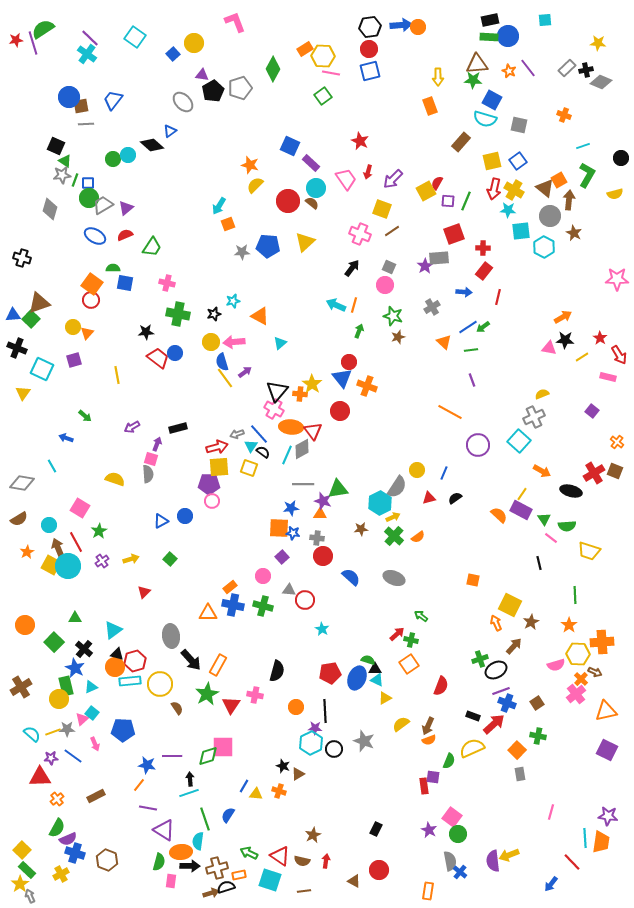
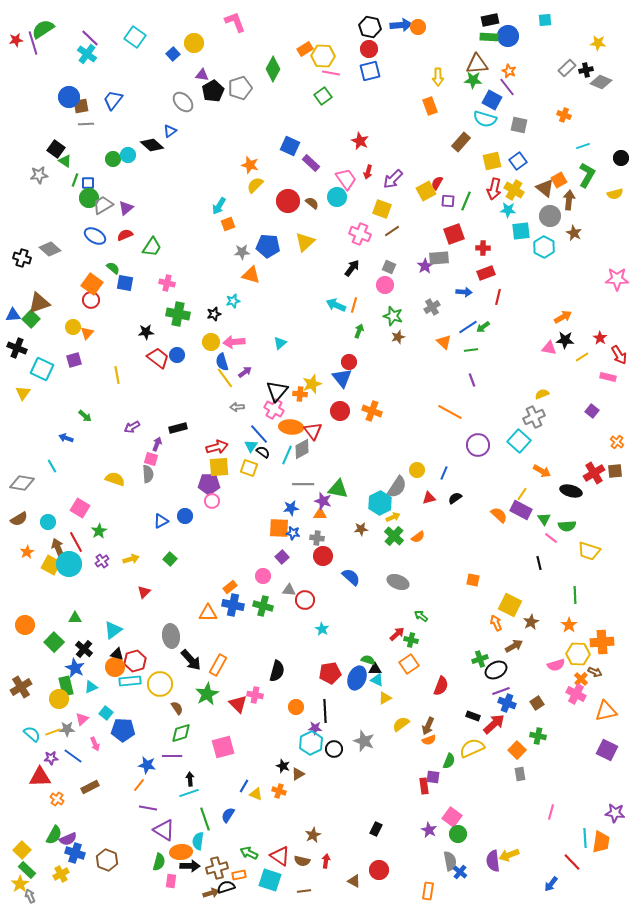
black hexagon at (370, 27): rotated 20 degrees clockwise
purple line at (528, 68): moved 21 px left, 19 px down
black square at (56, 146): moved 3 px down; rotated 12 degrees clockwise
gray star at (62, 175): moved 23 px left
cyan circle at (316, 188): moved 21 px right, 9 px down
gray diamond at (50, 209): moved 40 px down; rotated 65 degrees counterclockwise
green semicircle at (113, 268): rotated 40 degrees clockwise
red rectangle at (484, 271): moved 2 px right, 2 px down; rotated 30 degrees clockwise
orange triangle at (260, 316): moved 9 px left, 41 px up; rotated 12 degrees counterclockwise
blue circle at (175, 353): moved 2 px right, 2 px down
yellow star at (312, 384): rotated 18 degrees clockwise
orange cross at (367, 386): moved 5 px right, 25 px down
gray arrow at (237, 434): moved 27 px up; rotated 16 degrees clockwise
brown square at (615, 471): rotated 28 degrees counterclockwise
green triangle at (338, 489): rotated 20 degrees clockwise
cyan circle at (49, 525): moved 1 px left, 3 px up
cyan circle at (68, 566): moved 1 px right, 2 px up
gray ellipse at (394, 578): moved 4 px right, 4 px down
brown arrow at (514, 646): rotated 18 degrees clockwise
pink cross at (576, 694): rotated 24 degrees counterclockwise
red triangle at (231, 705): moved 7 px right, 1 px up; rotated 18 degrees counterclockwise
cyan square at (92, 713): moved 14 px right
pink square at (223, 747): rotated 15 degrees counterclockwise
green diamond at (208, 756): moved 27 px left, 23 px up
yellow triangle at (256, 794): rotated 16 degrees clockwise
brown rectangle at (96, 796): moved 6 px left, 9 px up
orange cross at (57, 799): rotated 16 degrees counterclockwise
purple star at (608, 816): moved 7 px right, 3 px up
green semicircle at (57, 828): moved 3 px left, 7 px down
